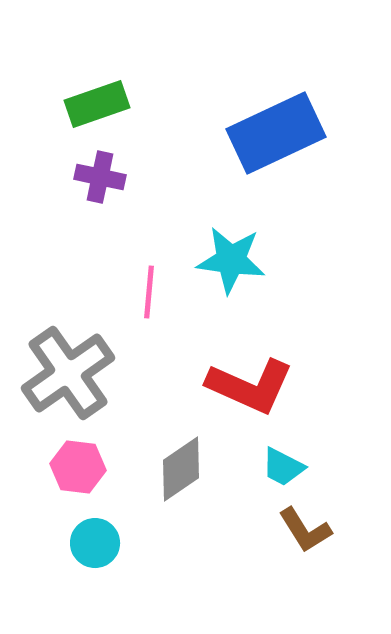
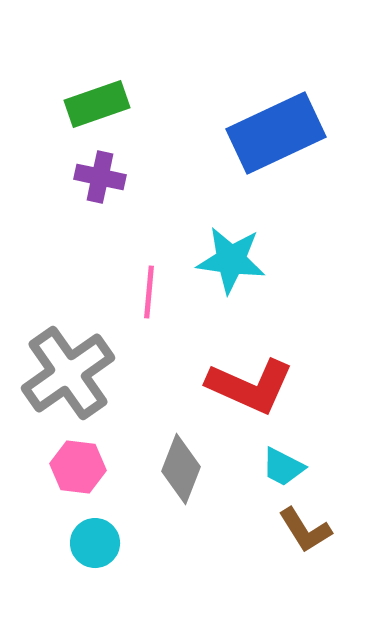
gray diamond: rotated 34 degrees counterclockwise
